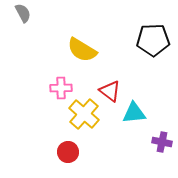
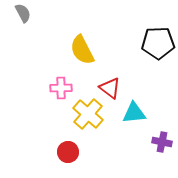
black pentagon: moved 5 px right, 3 px down
yellow semicircle: rotated 32 degrees clockwise
red triangle: moved 3 px up
yellow cross: moved 4 px right
